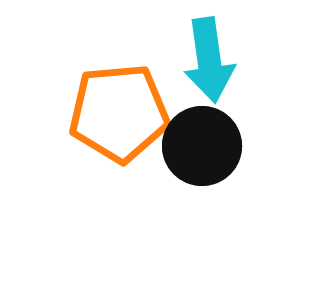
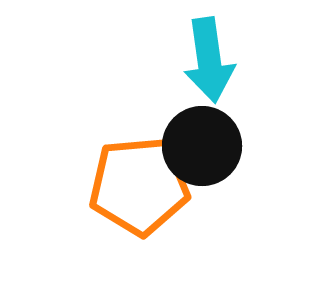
orange pentagon: moved 20 px right, 73 px down
